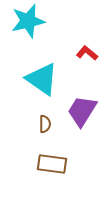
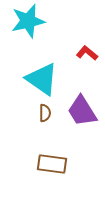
purple trapezoid: rotated 64 degrees counterclockwise
brown semicircle: moved 11 px up
